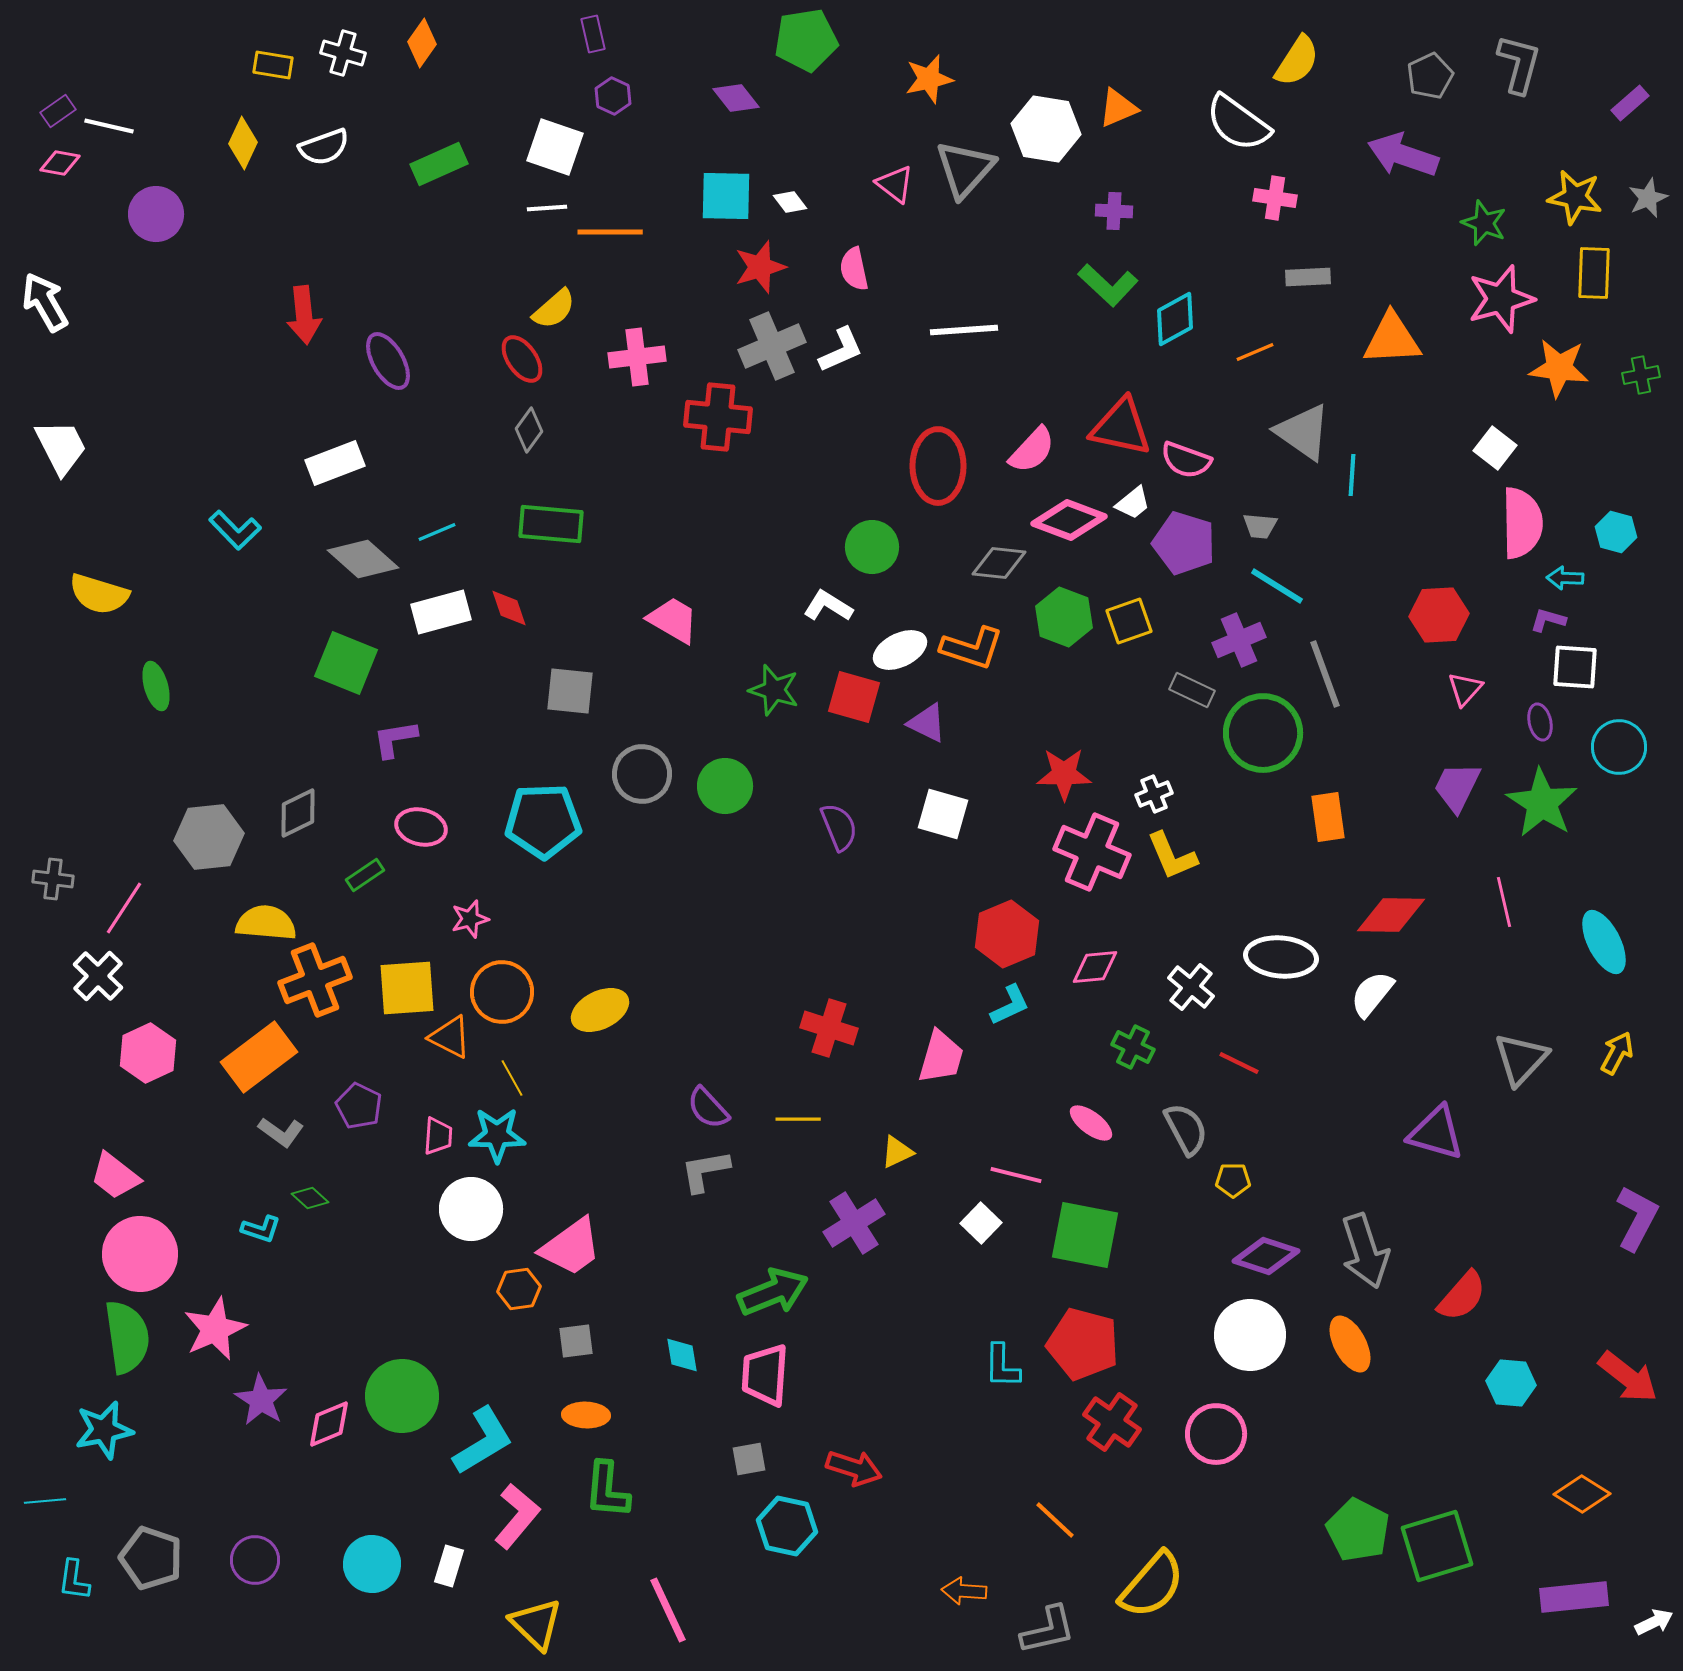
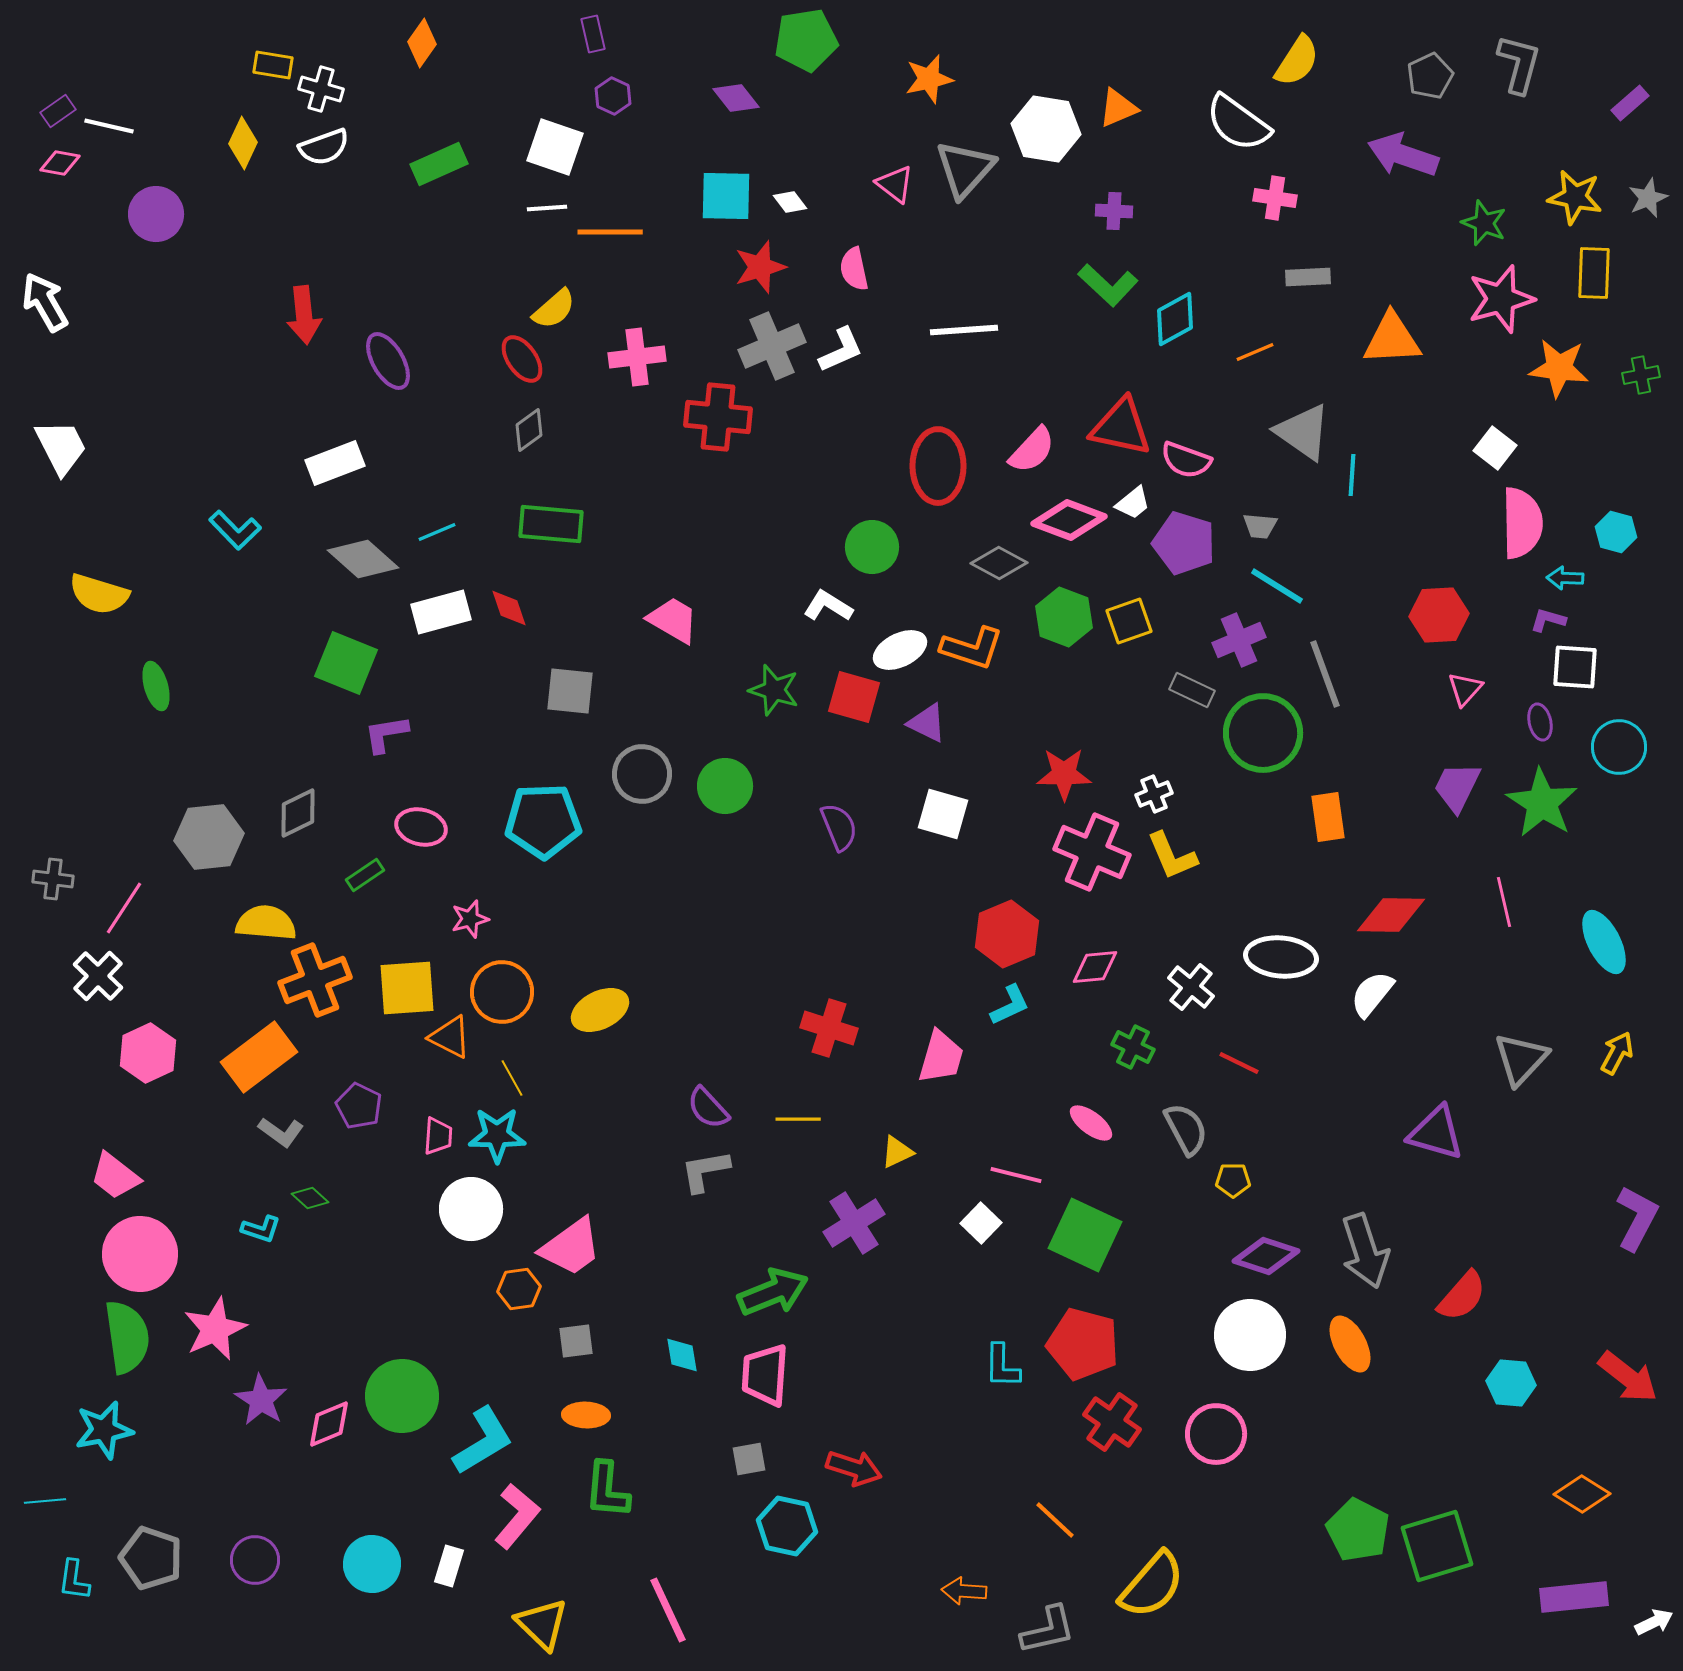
white cross at (343, 53): moved 22 px left, 36 px down
gray diamond at (529, 430): rotated 18 degrees clockwise
gray diamond at (999, 563): rotated 22 degrees clockwise
purple L-shape at (395, 739): moved 9 px left, 5 px up
green square at (1085, 1235): rotated 14 degrees clockwise
yellow triangle at (536, 1624): moved 6 px right
